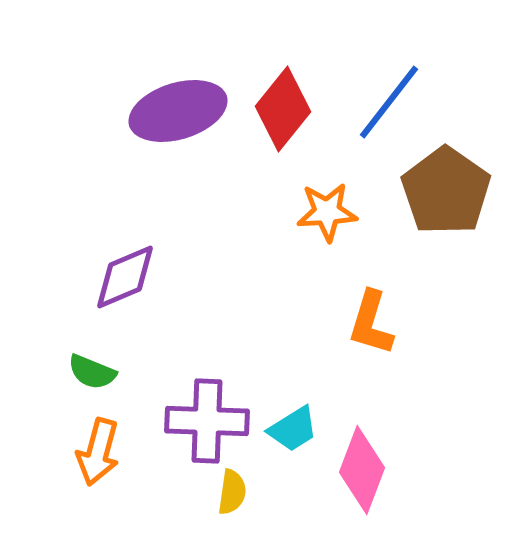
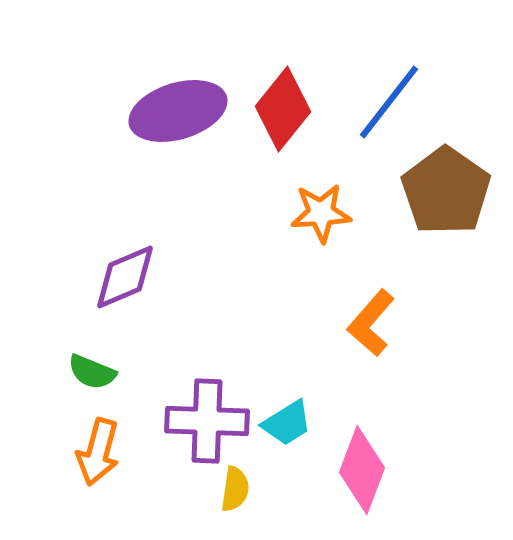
orange star: moved 6 px left, 1 px down
orange L-shape: rotated 24 degrees clockwise
cyan trapezoid: moved 6 px left, 6 px up
yellow semicircle: moved 3 px right, 3 px up
